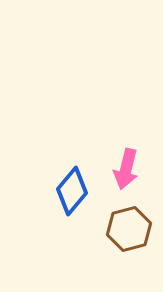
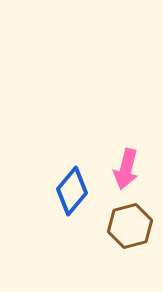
brown hexagon: moved 1 px right, 3 px up
